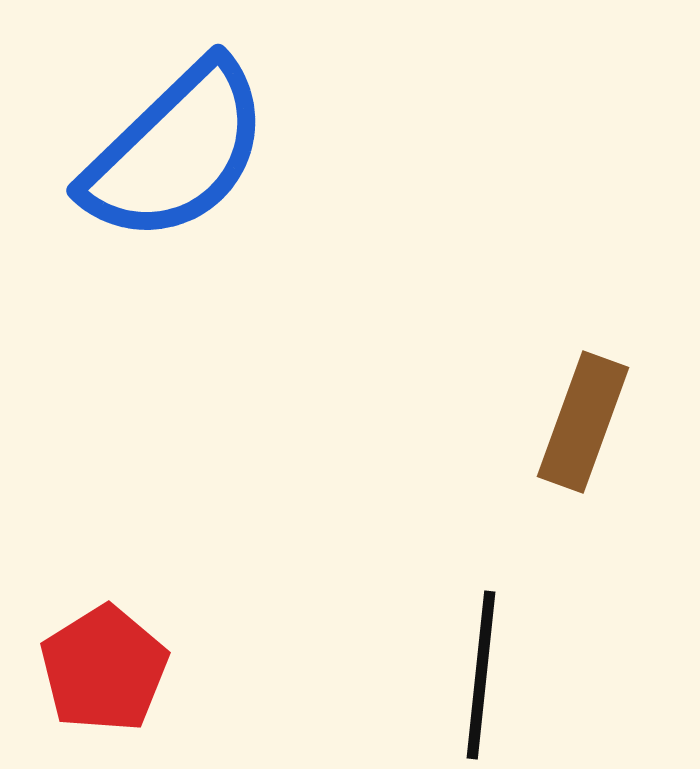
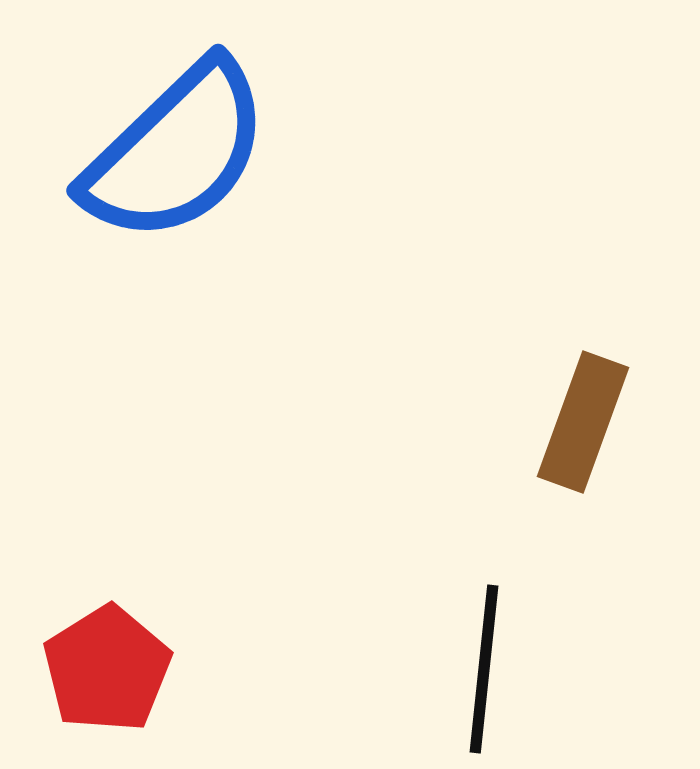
red pentagon: moved 3 px right
black line: moved 3 px right, 6 px up
